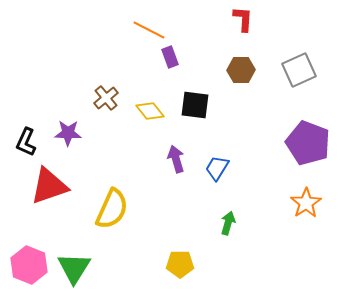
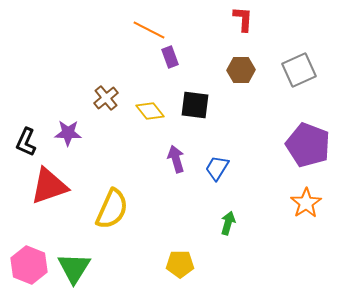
purple pentagon: moved 2 px down
